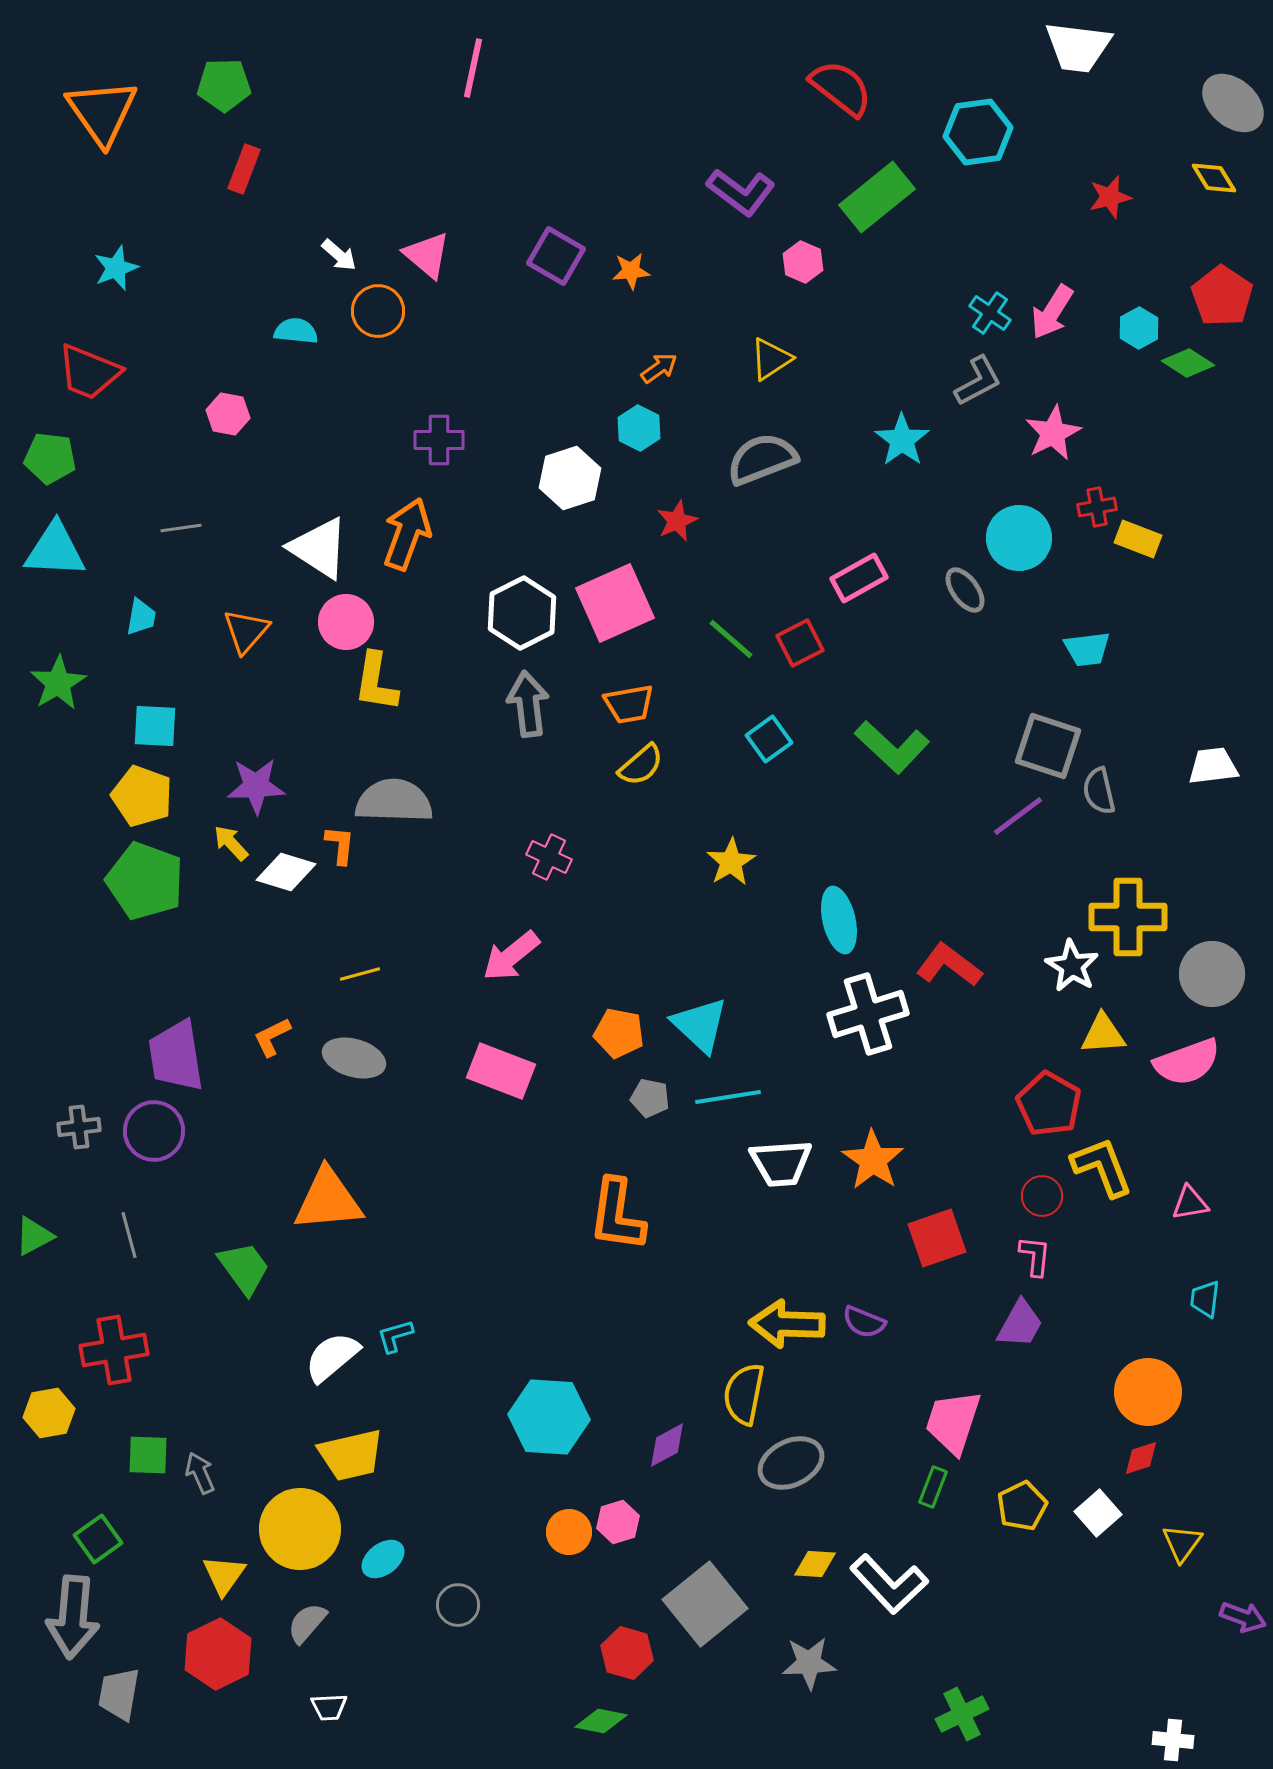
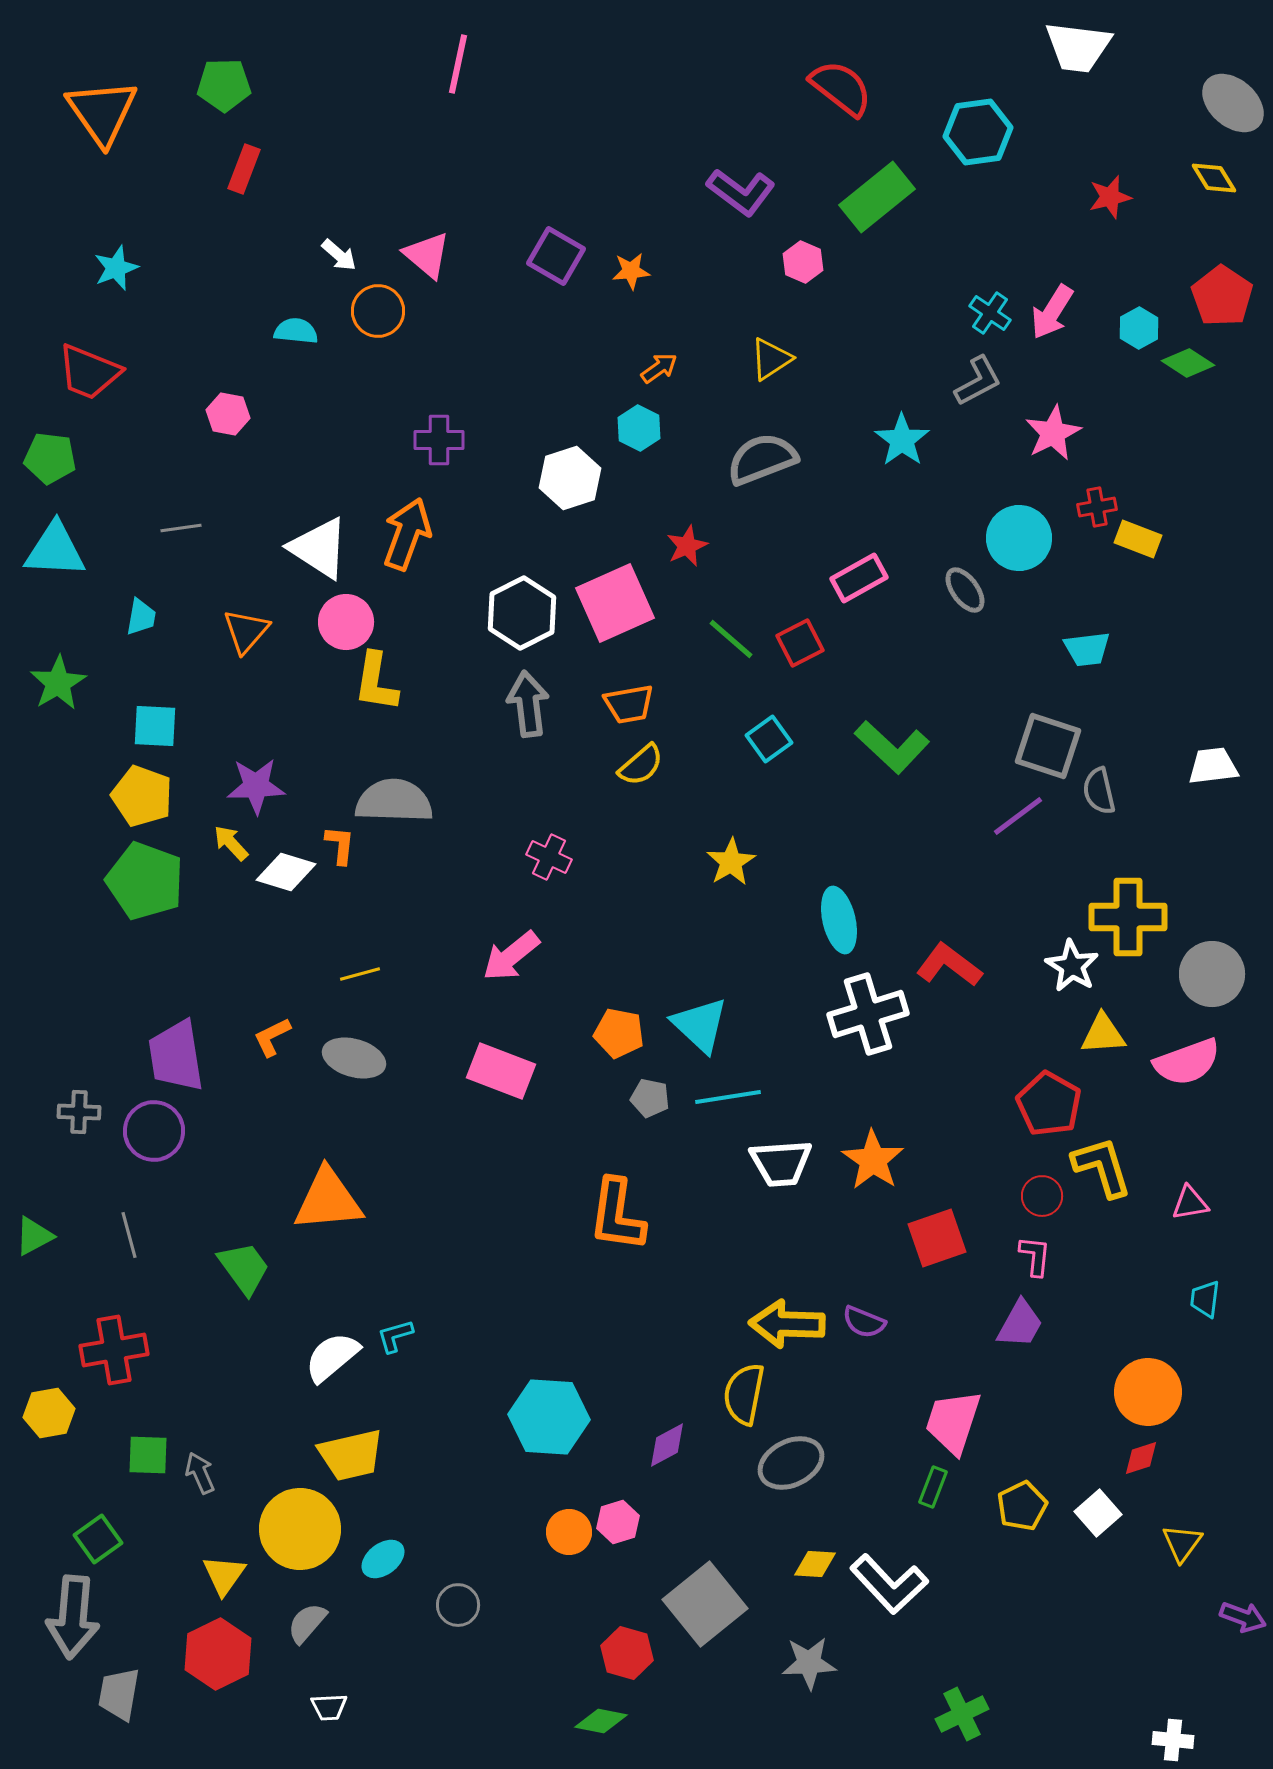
pink line at (473, 68): moved 15 px left, 4 px up
red star at (677, 521): moved 10 px right, 25 px down
gray cross at (79, 1127): moved 15 px up; rotated 9 degrees clockwise
yellow L-shape at (1102, 1167): rotated 4 degrees clockwise
